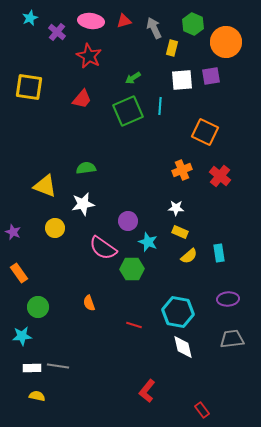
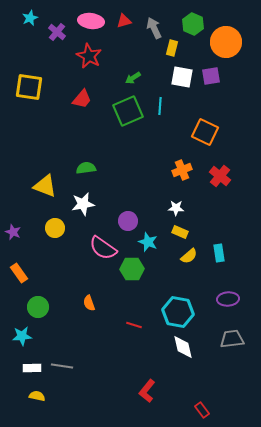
white square at (182, 80): moved 3 px up; rotated 15 degrees clockwise
gray line at (58, 366): moved 4 px right
